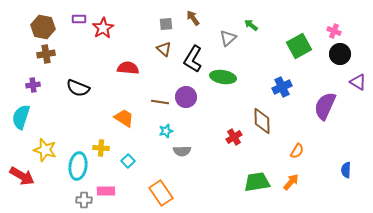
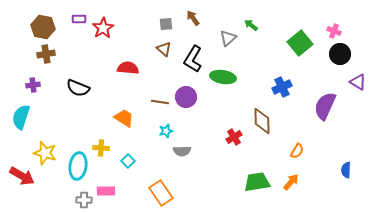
green square: moved 1 px right, 3 px up; rotated 10 degrees counterclockwise
yellow star: moved 3 px down
